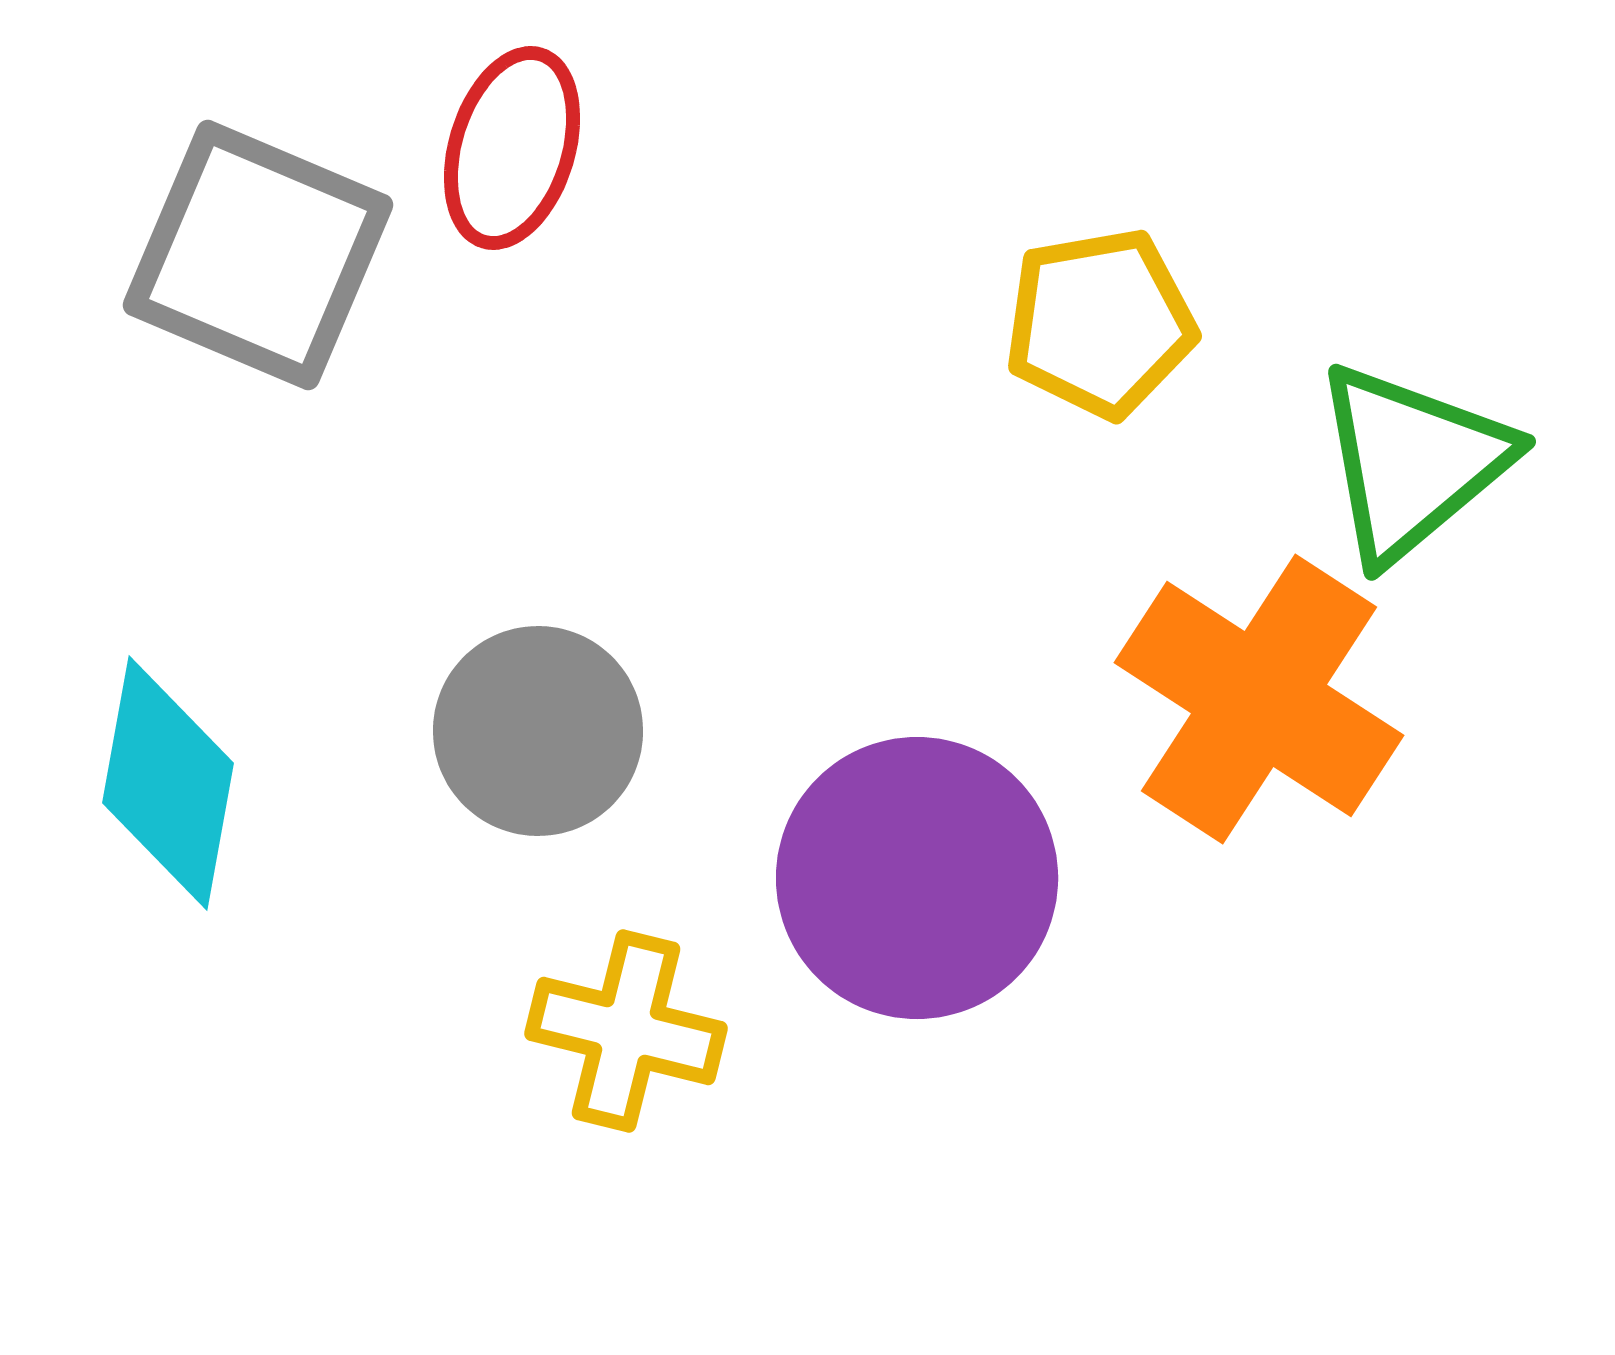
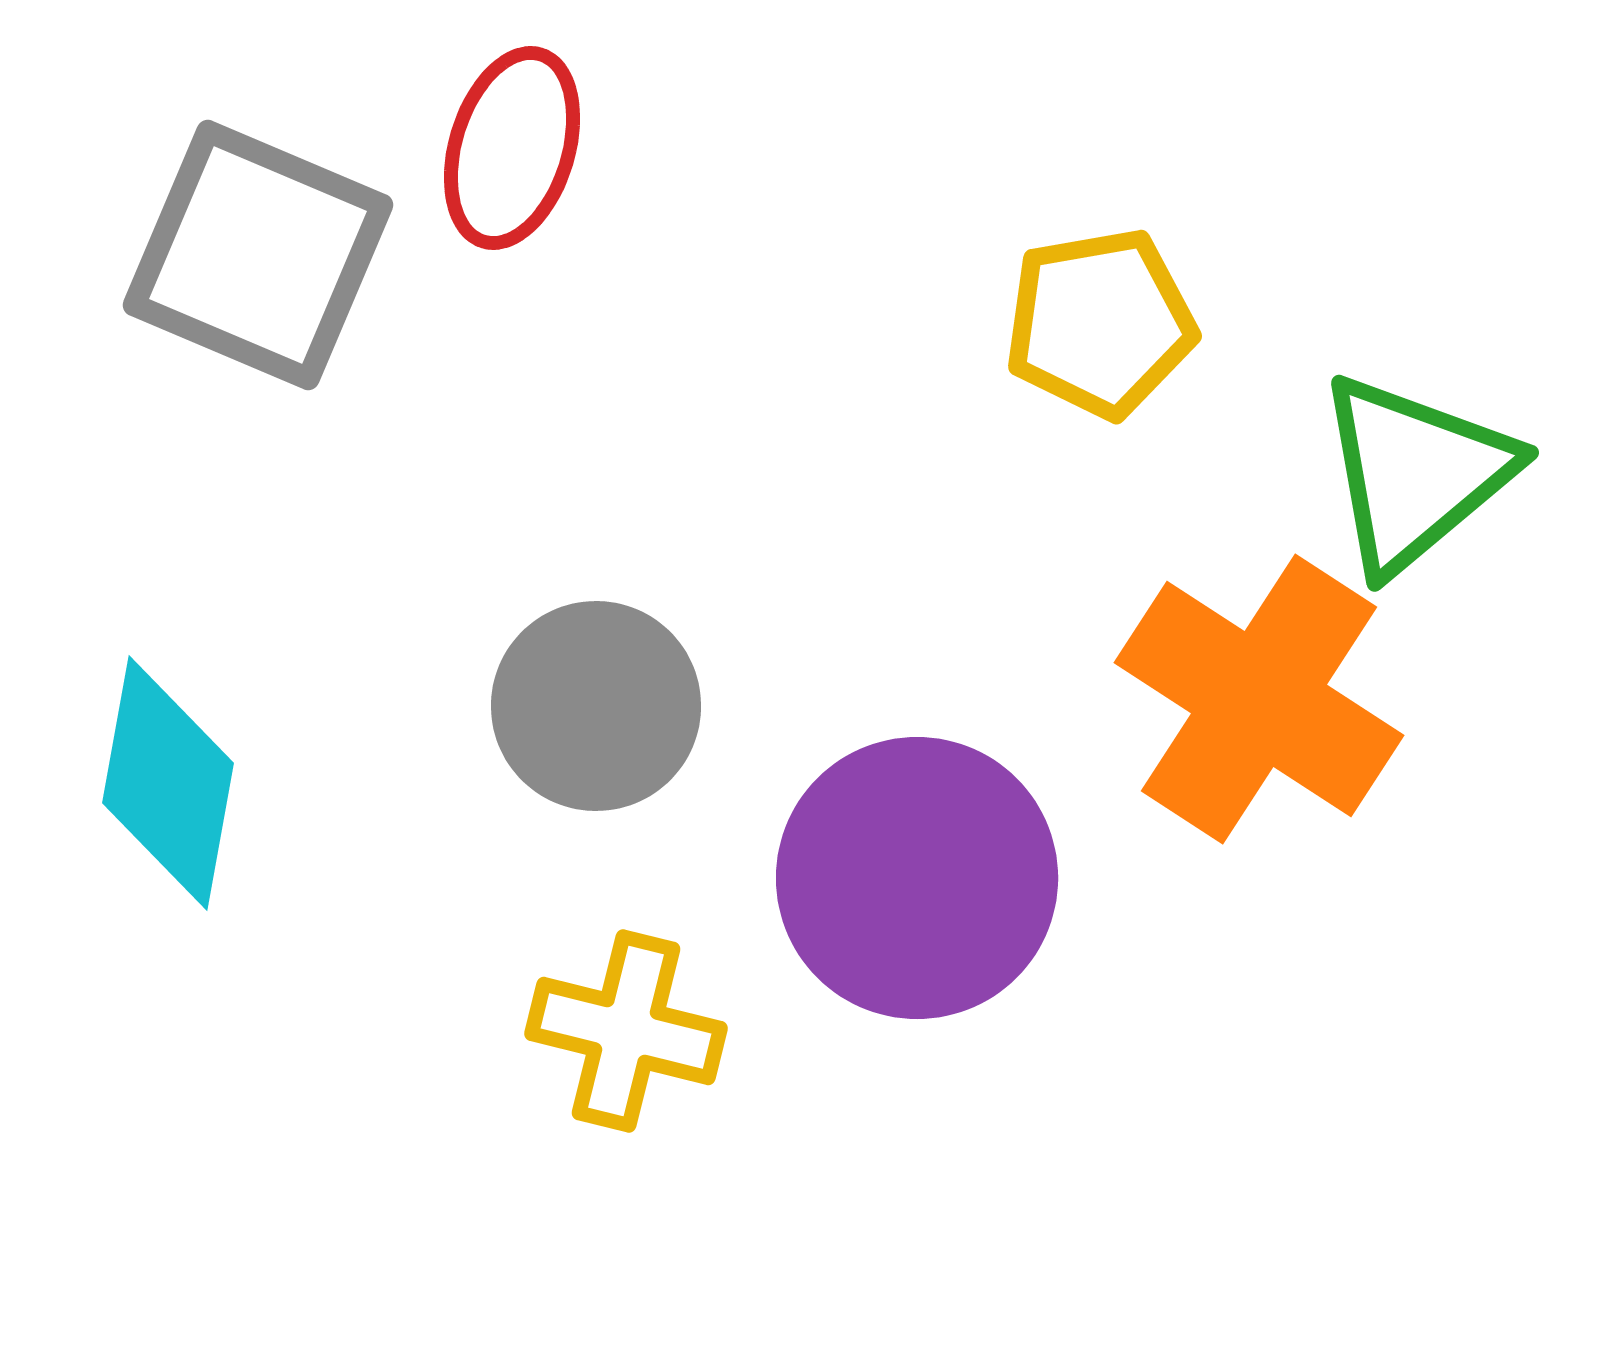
green triangle: moved 3 px right, 11 px down
gray circle: moved 58 px right, 25 px up
